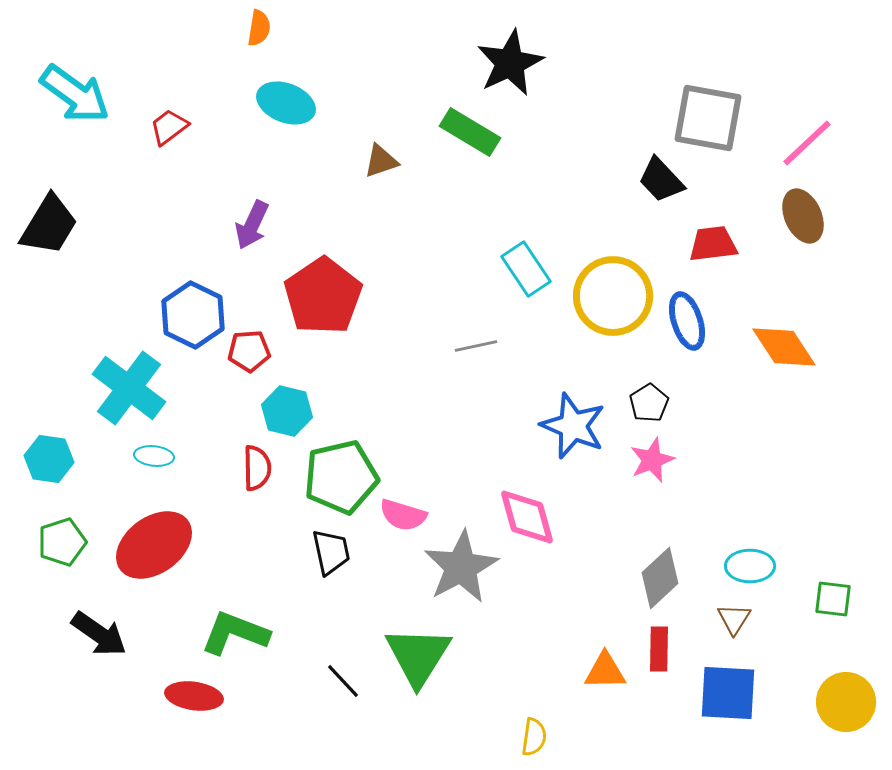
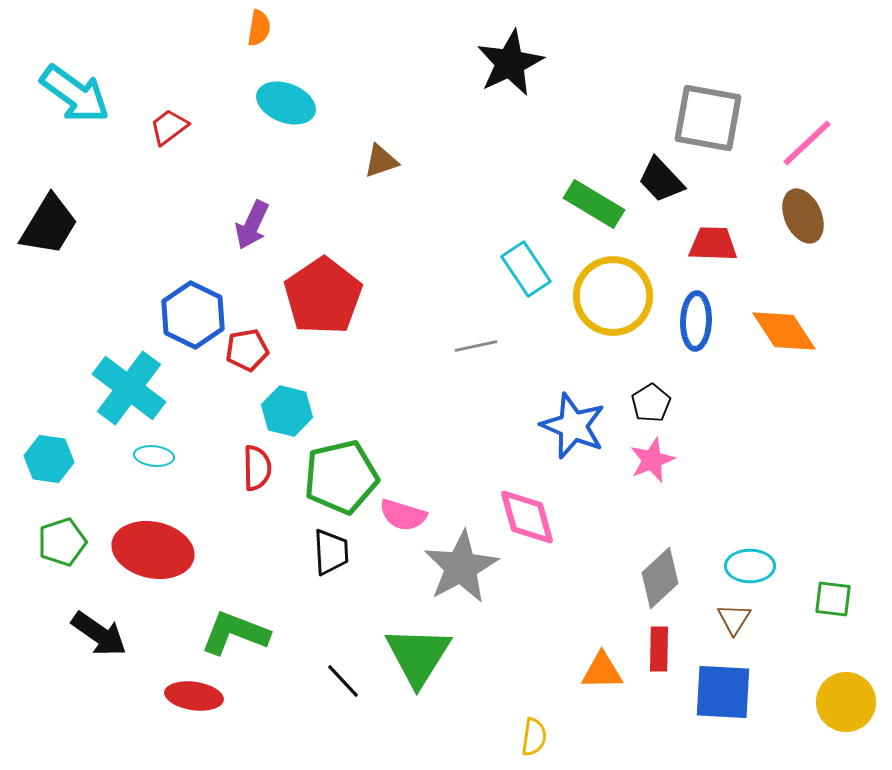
green rectangle at (470, 132): moved 124 px right, 72 px down
red trapezoid at (713, 244): rotated 9 degrees clockwise
blue ellipse at (687, 321): moved 9 px right; rotated 20 degrees clockwise
orange diamond at (784, 347): moved 16 px up
red pentagon at (249, 351): moved 2 px left, 1 px up; rotated 6 degrees counterclockwise
black pentagon at (649, 403): moved 2 px right
red ellipse at (154, 545): moved 1 px left, 5 px down; rotated 48 degrees clockwise
black trapezoid at (331, 552): rotated 9 degrees clockwise
orange triangle at (605, 671): moved 3 px left
blue square at (728, 693): moved 5 px left, 1 px up
